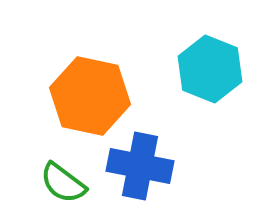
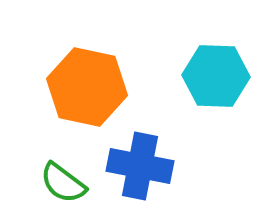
cyan hexagon: moved 6 px right, 7 px down; rotated 20 degrees counterclockwise
orange hexagon: moved 3 px left, 9 px up
